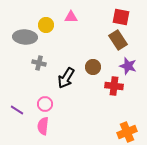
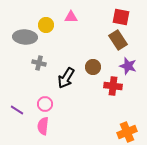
red cross: moved 1 px left
